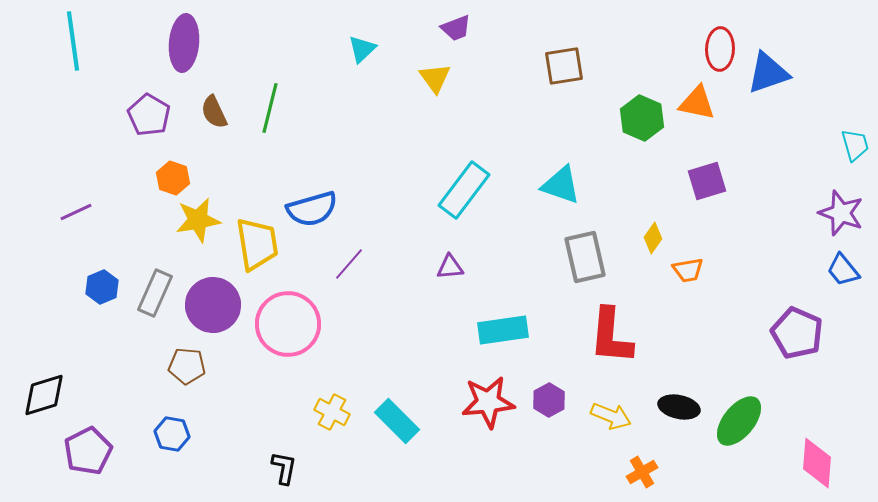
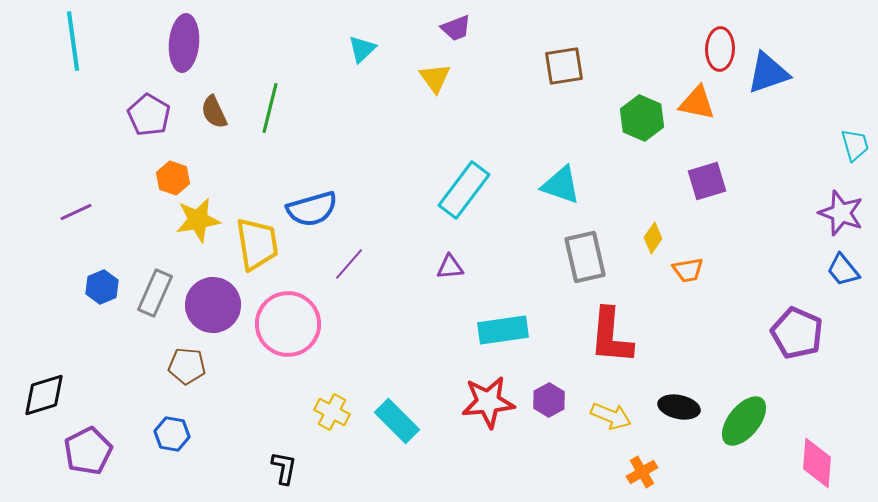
green ellipse at (739, 421): moved 5 px right
